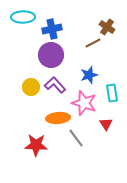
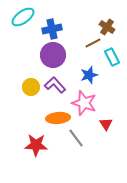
cyan ellipse: rotated 35 degrees counterclockwise
purple circle: moved 2 px right
cyan rectangle: moved 36 px up; rotated 18 degrees counterclockwise
